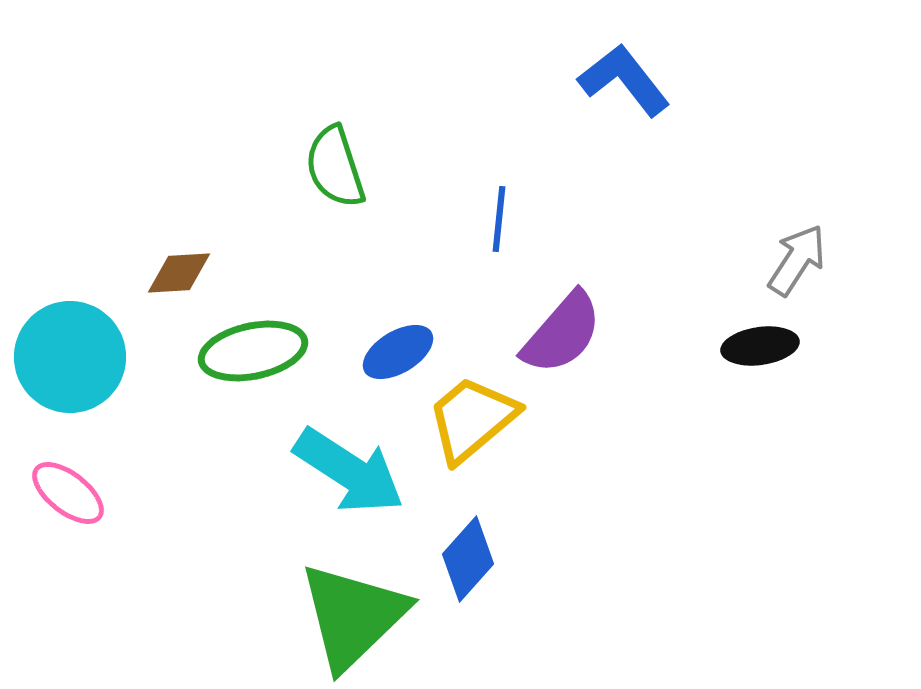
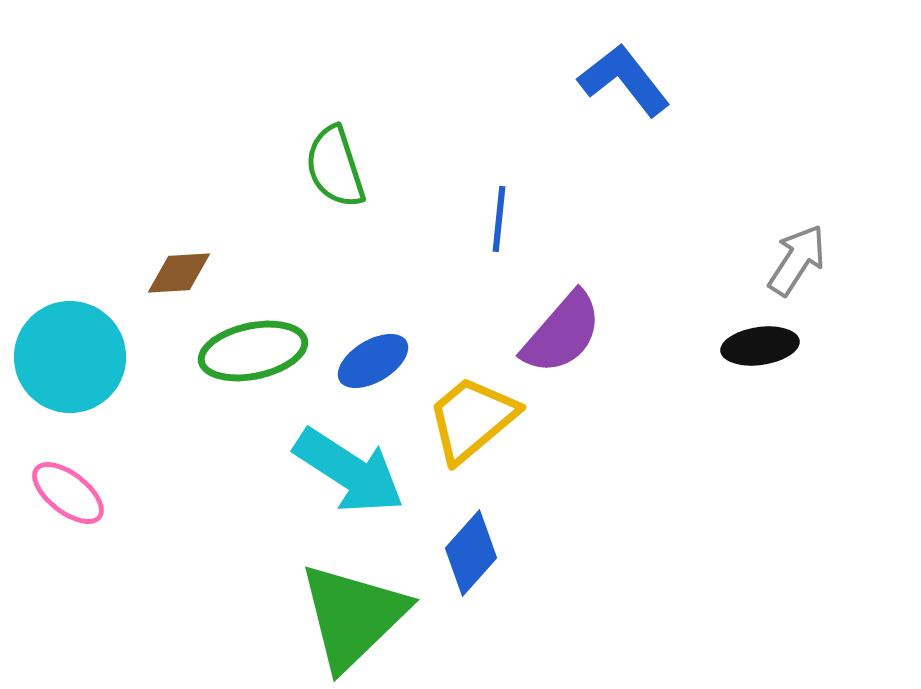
blue ellipse: moved 25 px left, 9 px down
blue diamond: moved 3 px right, 6 px up
